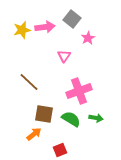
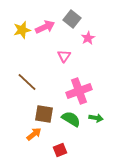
pink arrow: rotated 18 degrees counterclockwise
brown line: moved 2 px left
